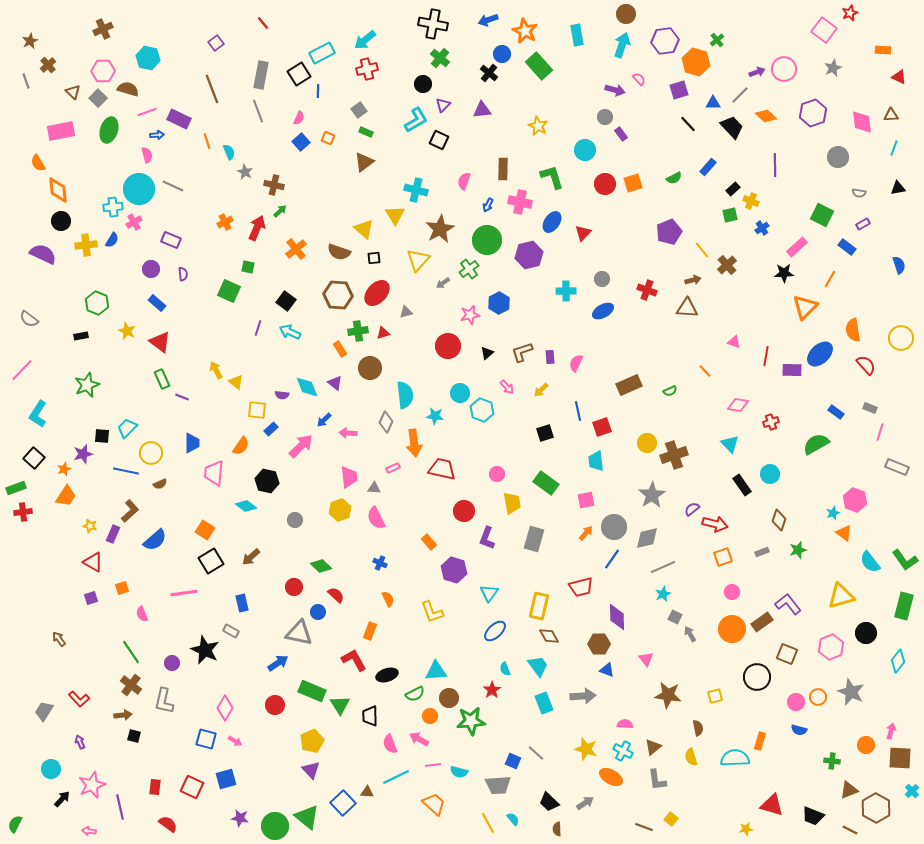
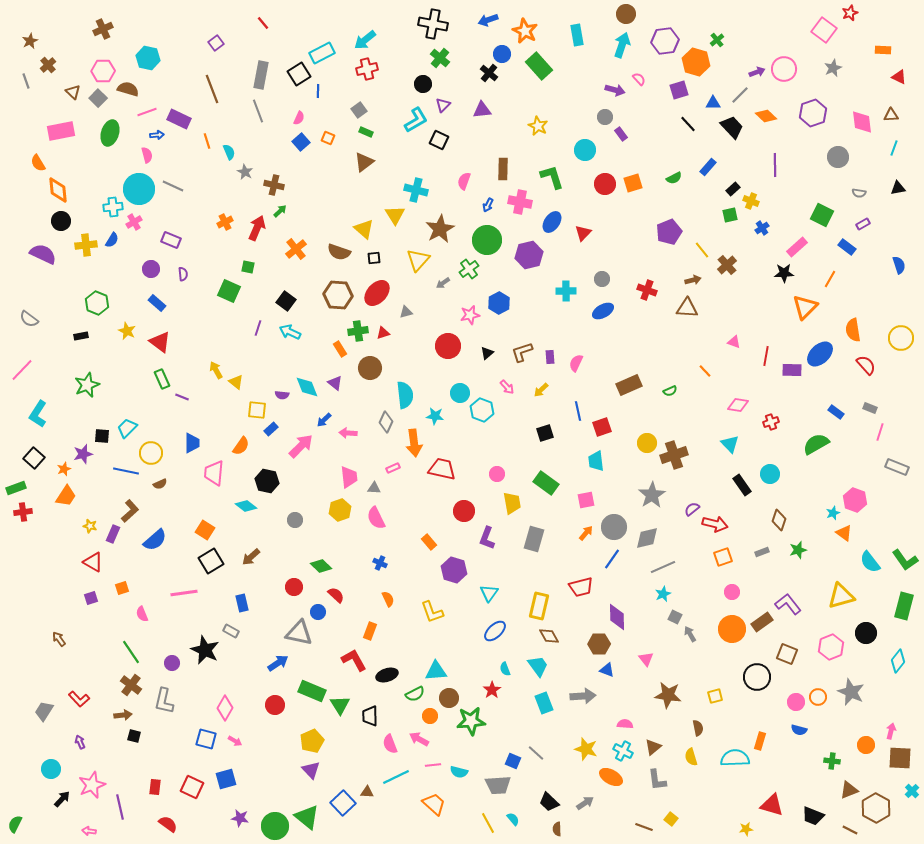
green ellipse at (109, 130): moved 1 px right, 3 px down
